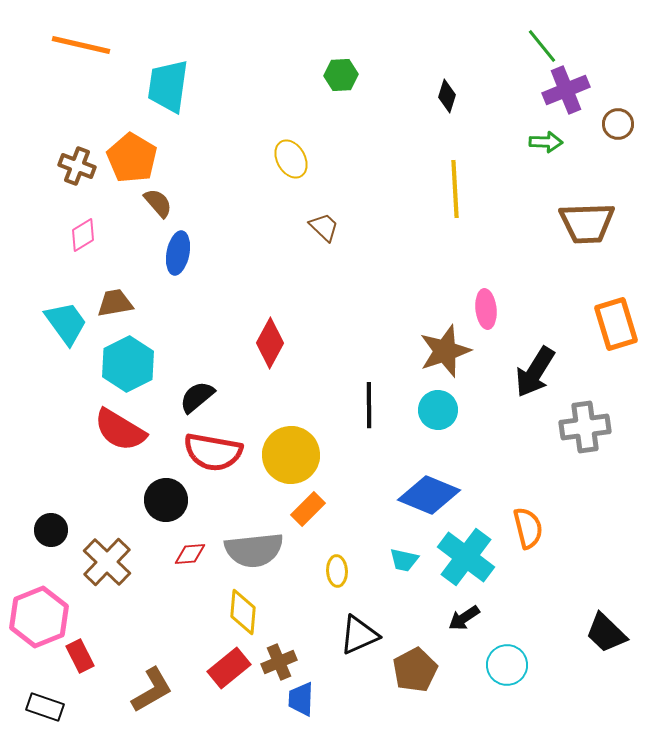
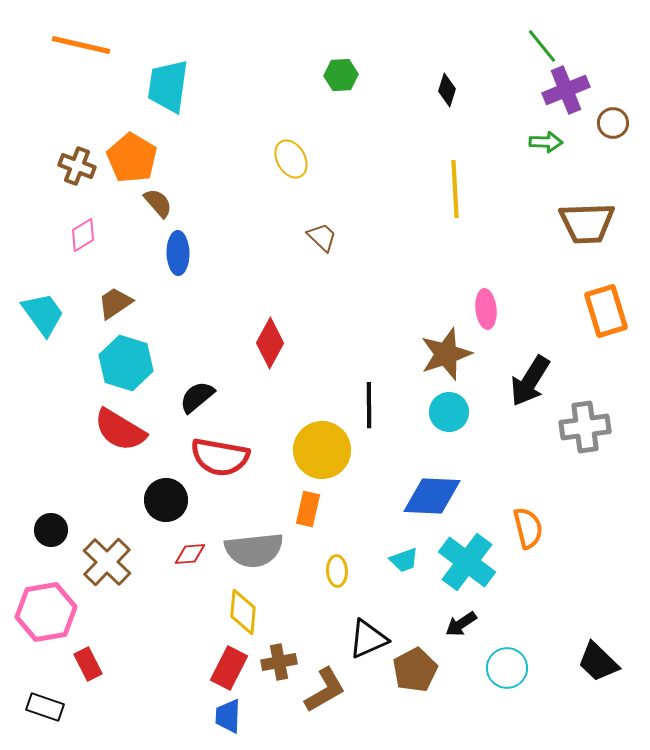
black diamond at (447, 96): moved 6 px up
brown circle at (618, 124): moved 5 px left, 1 px up
brown trapezoid at (324, 227): moved 2 px left, 10 px down
blue ellipse at (178, 253): rotated 12 degrees counterclockwise
brown trapezoid at (115, 303): rotated 24 degrees counterclockwise
cyan trapezoid at (66, 323): moved 23 px left, 9 px up
orange rectangle at (616, 324): moved 10 px left, 13 px up
brown star at (445, 351): moved 1 px right, 3 px down
cyan hexagon at (128, 364): moved 2 px left, 1 px up; rotated 16 degrees counterclockwise
black arrow at (535, 372): moved 5 px left, 9 px down
cyan circle at (438, 410): moved 11 px right, 2 px down
red semicircle at (213, 452): moved 7 px right, 5 px down
yellow circle at (291, 455): moved 31 px right, 5 px up
blue diamond at (429, 495): moved 3 px right, 1 px down; rotated 20 degrees counterclockwise
orange rectangle at (308, 509): rotated 32 degrees counterclockwise
cyan cross at (466, 557): moved 1 px right, 5 px down
cyan trapezoid at (404, 560): rotated 32 degrees counterclockwise
pink hexagon at (39, 617): moved 7 px right, 5 px up; rotated 12 degrees clockwise
black arrow at (464, 618): moved 3 px left, 6 px down
black trapezoid at (606, 633): moved 8 px left, 29 px down
black triangle at (359, 635): moved 9 px right, 4 px down
red rectangle at (80, 656): moved 8 px right, 8 px down
brown cross at (279, 662): rotated 12 degrees clockwise
cyan circle at (507, 665): moved 3 px down
red rectangle at (229, 668): rotated 24 degrees counterclockwise
brown L-shape at (152, 690): moved 173 px right
blue trapezoid at (301, 699): moved 73 px left, 17 px down
